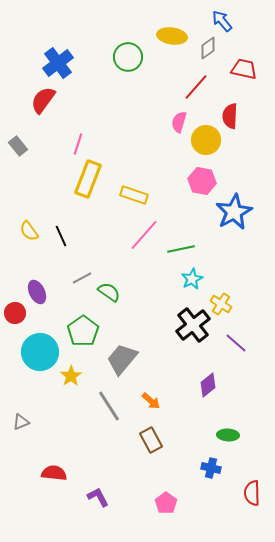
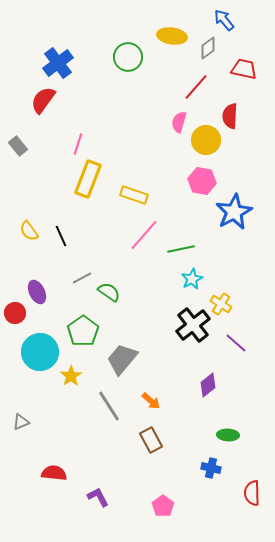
blue arrow at (222, 21): moved 2 px right, 1 px up
pink pentagon at (166, 503): moved 3 px left, 3 px down
